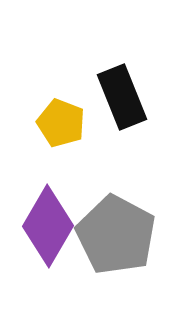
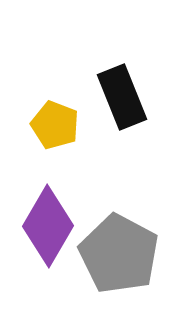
yellow pentagon: moved 6 px left, 2 px down
gray pentagon: moved 3 px right, 19 px down
